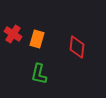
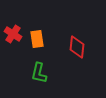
orange rectangle: rotated 24 degrees counterclockwise
green L-shape: moved 1 px up
